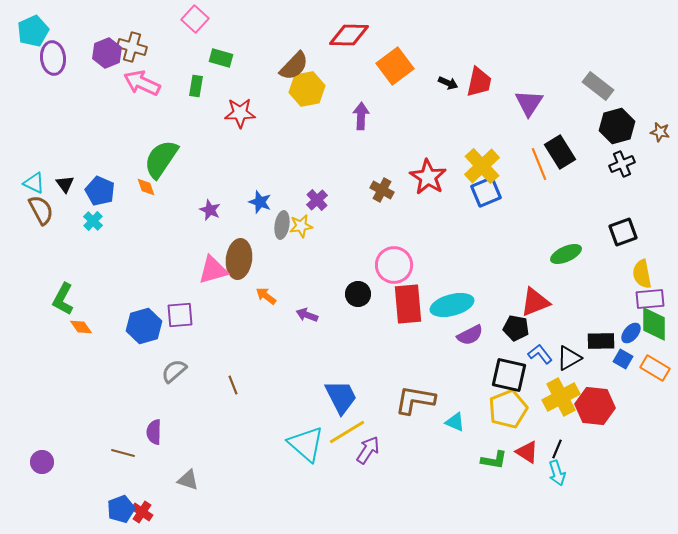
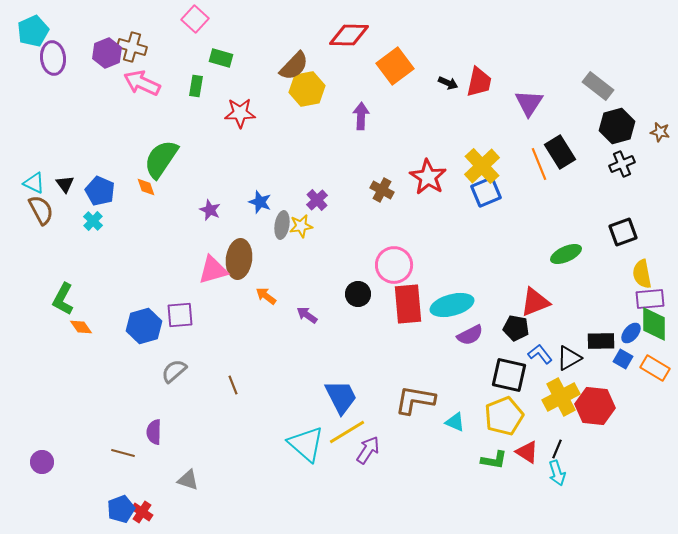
purple arrow at (307, 315): rotated 15 degrees clockwise
yellow pentagon at (508, 409): moved 4 px left, 7 px down
